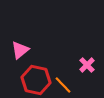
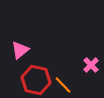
pink cross: moved 4 px right
